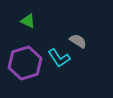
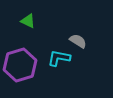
cyan L-shape: rotated 135 degrees clockwise
purple hexagon: moved 5 px left, 2 px down
